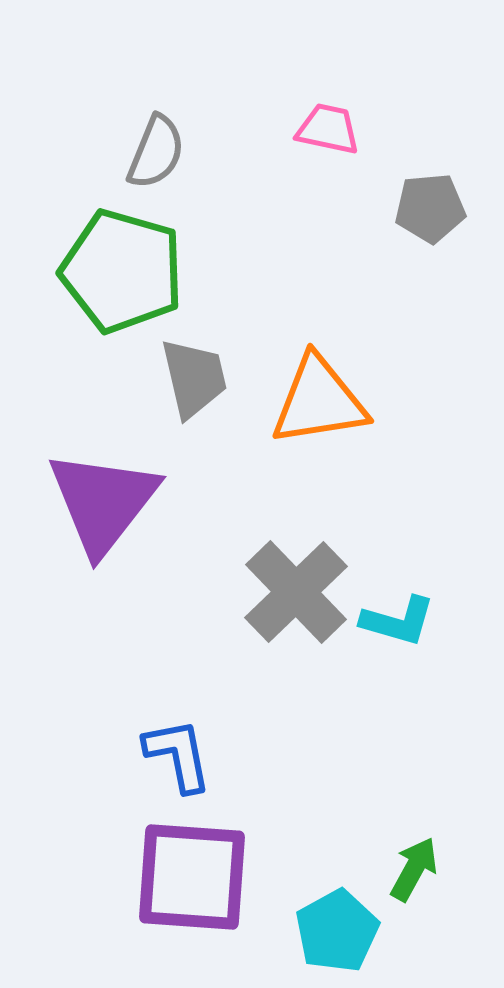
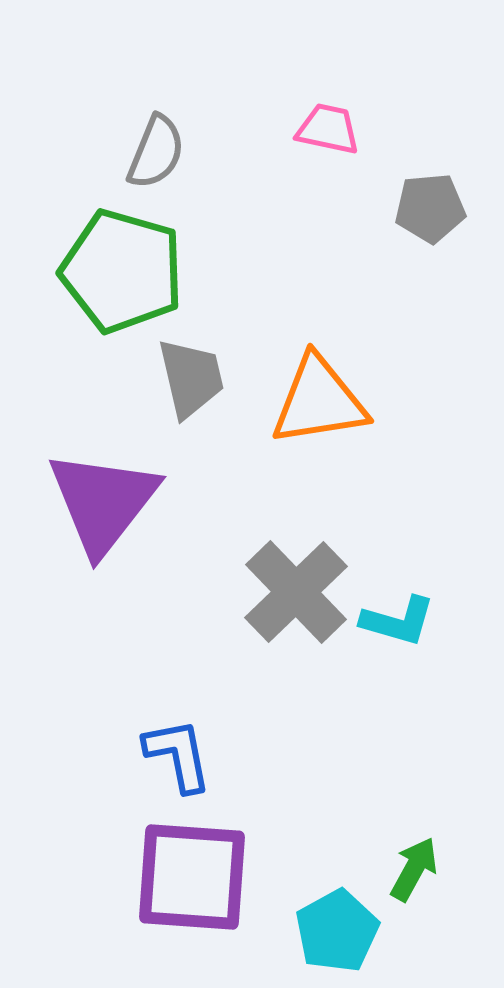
gray trapezoid: moved 3 px left
